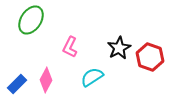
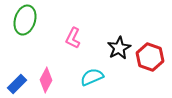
green ellipse: moved 6 px left; rotated 16 degrees counterclockwise
pink L-shape: moved 3 px right, 9 px up
cyan semicircle: rotated 10 degrees clockwise
